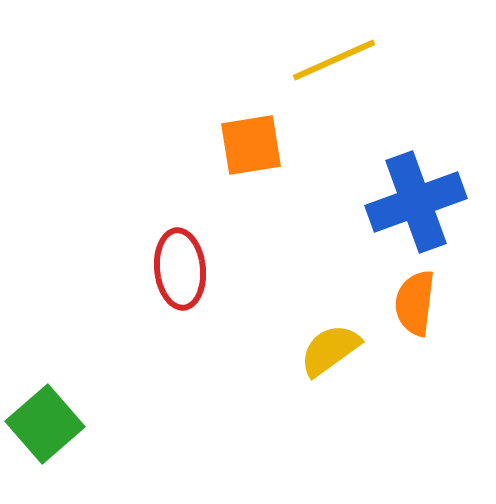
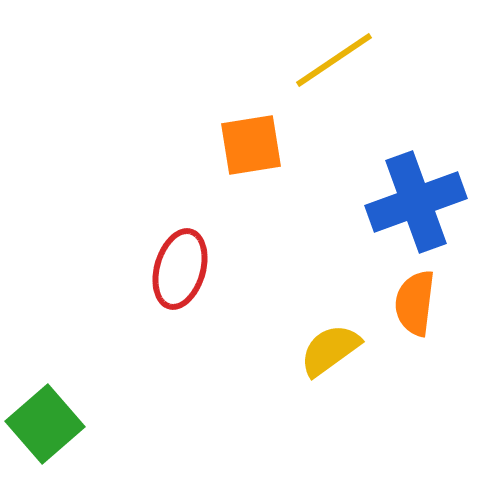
yellow line: rotated 10 degrees counterclockwise
red ellipse: rotated 22 degrees clockwise
